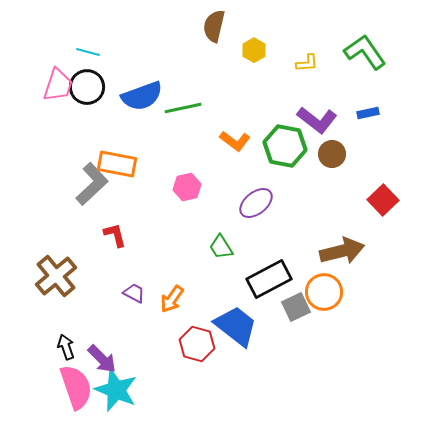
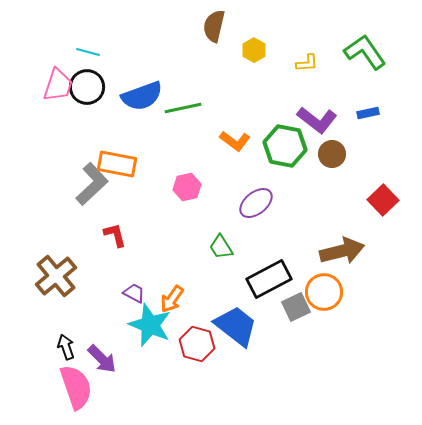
cyan star: moved 34 px right, 65 px up
